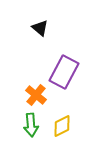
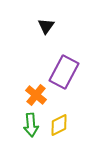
black triangle: moved 6 px right, 2 px up; rotated 24 degrees clockwise
yellow diamond: moved 3 px left, 1 px up
